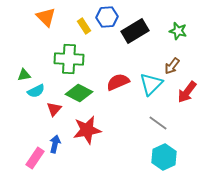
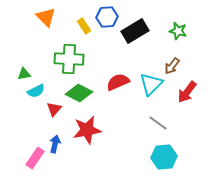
green triangle: moved 1 px up
cyan hexagon: rotated 20 degrees clockwise
